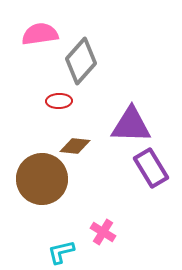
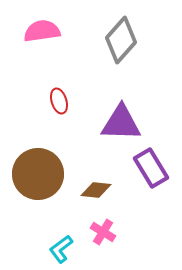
pink semicircle: moved 2 px right, 3 px up
gray diamond: moved 40 px right, 21 px up
red ellipse: rotated 75 degrees clockwise
purple triangle: moved 10 px left, 2 px up
brown diamond: moved 21 px right, 44 px down
brown circle: moved 4 px left, 5 px up
cyan L-shape: moved 3 px up; rotated 24 degrees counterclockwise
